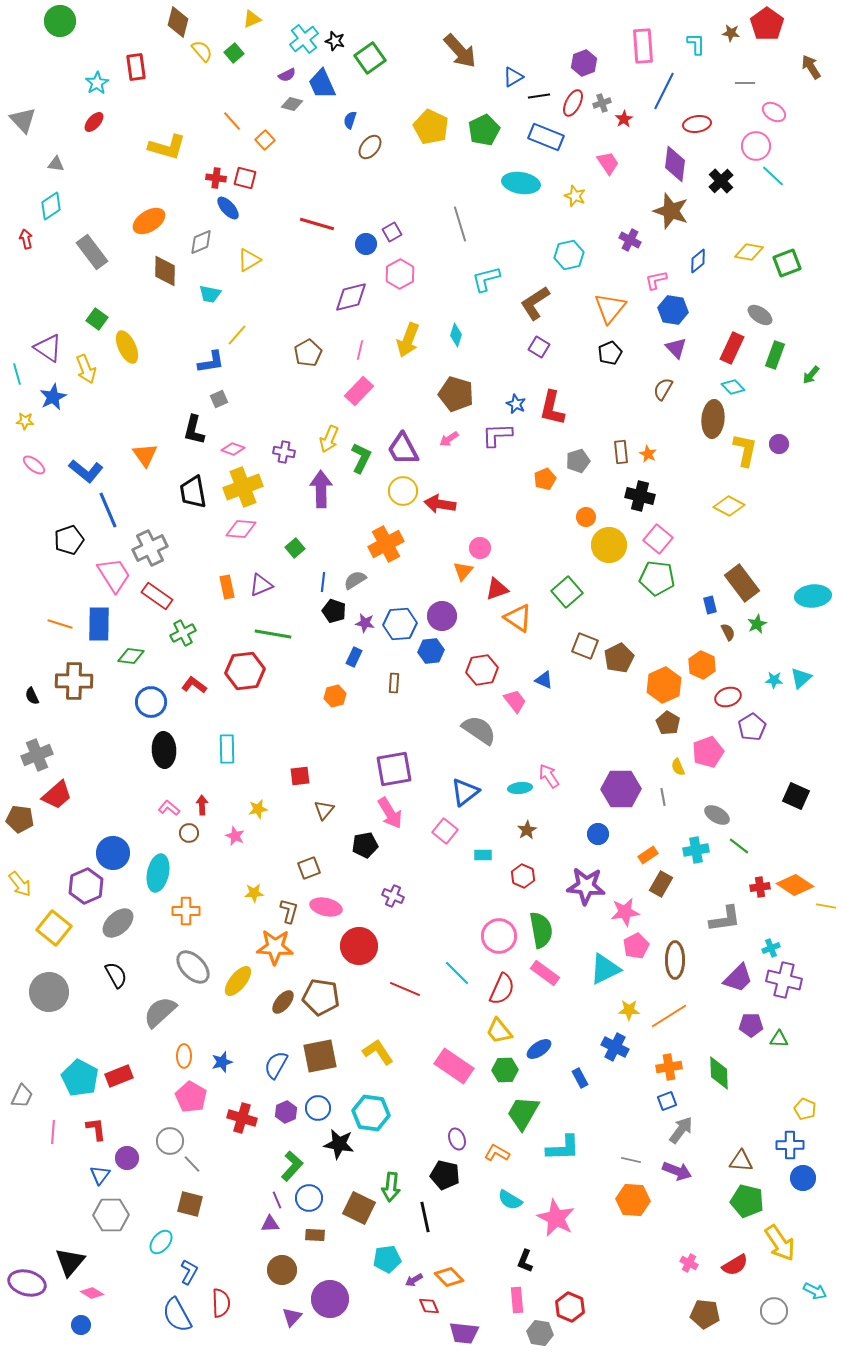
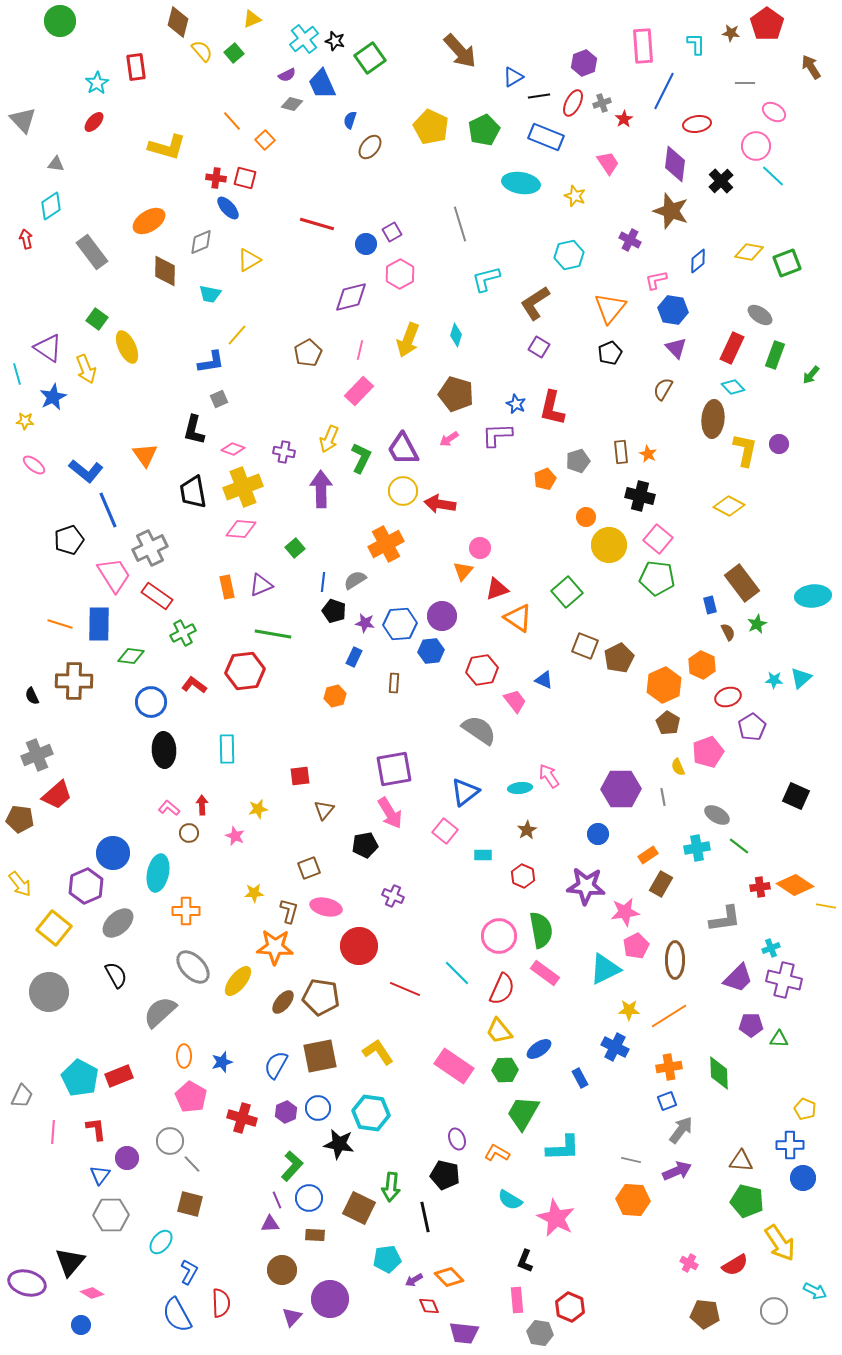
cyan cross at (696, 850): moved 1 px right, 2 px up
purple arrow at (677, 1171): rotated 44 degrees counterclockwise
